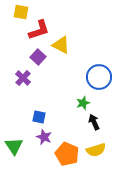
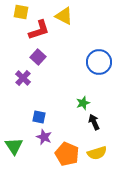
yellow triangle: moved 3 px right, 29 px up
blue circle: moved 15 px up
yellow semicircle: moved 1 px right, 3 px down
